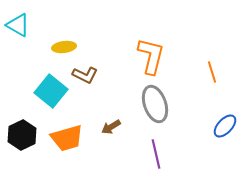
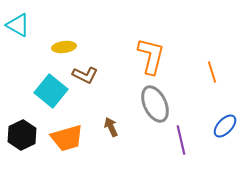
gray ellipse: rotated 6 degrees counterclockwise
brown arrow: rotated 96 degrees clockwise
purple line: moved 25 px right, 14 px up
